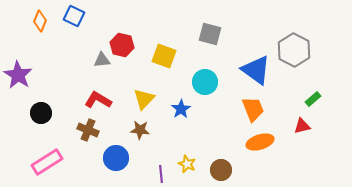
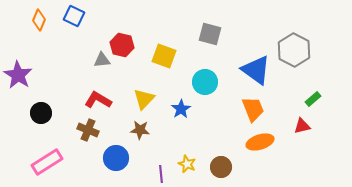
orange diamond: moved 1 px left, 1 px up
brown circle: moved 3 px up
